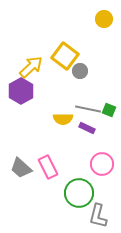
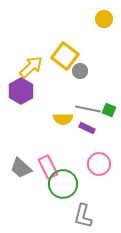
pink circle: moved 3 px left
green circle: moved 16 px left, 9 px up
gray L-shape: moved 15 px left
